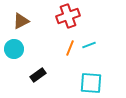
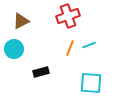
black rectangle: moved 3 px right, 3 px up; rotated 21 degrees clockwise
